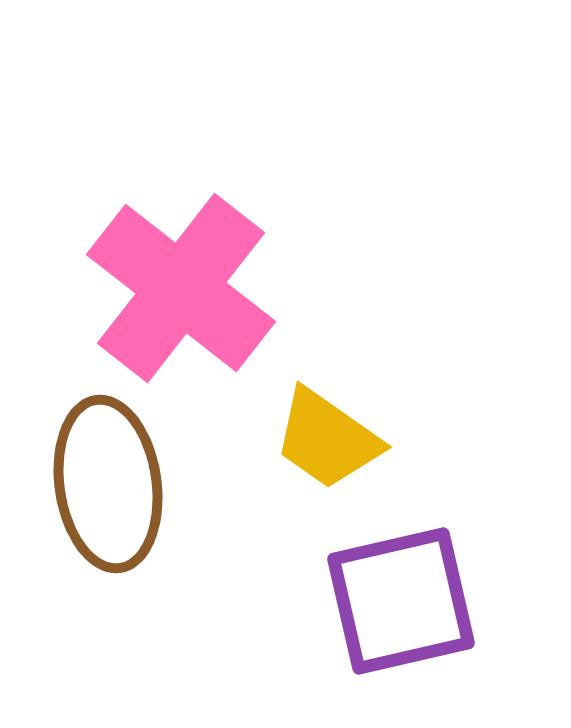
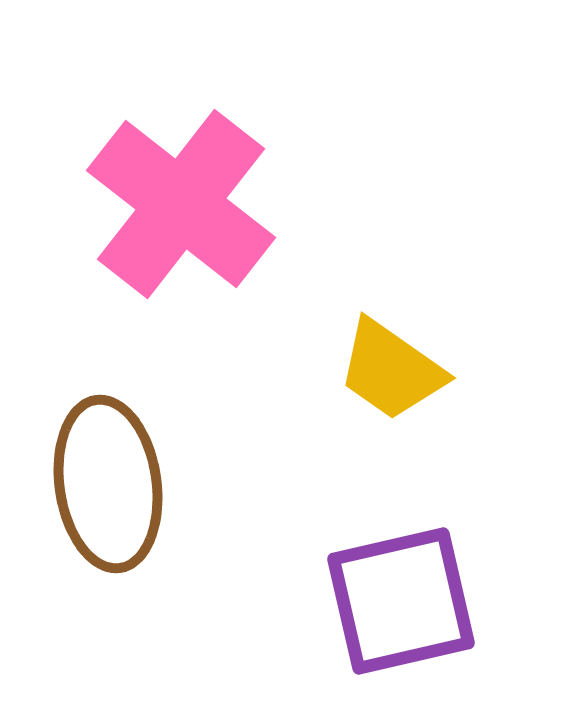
pink cross: moved 84 px up
yellow trapezoid: moved 64 px right, 69 px up
